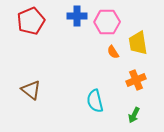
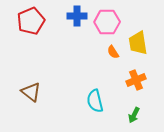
brown triangle: moved 2 px down
